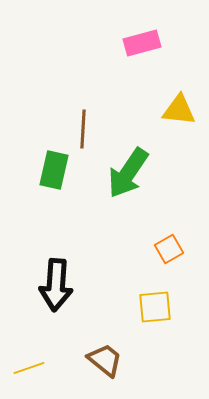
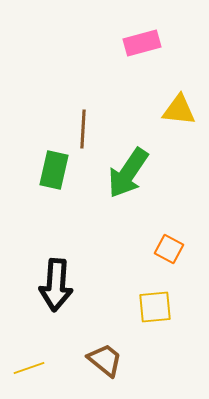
orange square: rotated 32 degrees counterclockwise
